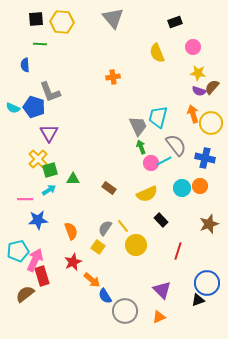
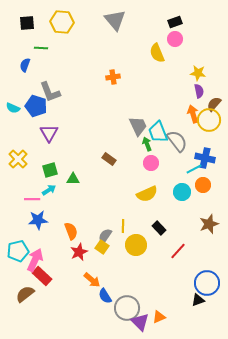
gray triangle at (113, 18): moved 2 px right, 2 px down
black square at (36, 19): moved 9 px left, 4 px down
green line at (40, 44): moved 1 px right, 4 px down
pink circle at (193, 47): moved 18 px left, 8 px up
blue semicircle at (25, 65): rotated 24 degrees clockwise
brown semicircle at (212, 87): moved 2 px right, 17 px down
purple semicircle at (199, 91): rotated 120 degrees counterclockwise
blue pentagon at (34, 107): moved 2 px right, 1 px up
cyan trapezoid at (158, 117): moved 15 px down; rotated 35 degrees counterclockwise
yellow circle at (211, 123): moved 2 px left, 3 px up
gray semicircle at (176, 145): moved 1 px right, 4 px up
green arrow at (141, 147): moved 6 px right, 3 px up
yellow cross at (38, 159): moved 20 px left
cyan line at (164, 161): moved 30 px right, 8 px down
orange circle at (200, 186): moved 3 px right, 1 px up
brown rectangle at (109, 188): moved 29 px up
cyan circle at (182, 188): moved 4 px down
pink line at (25, 199): moved 7 px right
black rectangle at (161, 220): moved 2 px left, 8 px down
yellow line at (123, 226): rotated 40 degrees clockwise
gray semicircle at (105, 228): moved 8 px down
yellow square at (98, 247): moved 4 px right
red line at (178, 251): rotated 24 degrees clockwise
red star at (73, 262): moved 6 px right, 10 px up
red rectangle at (42, 276): rotated 30 degrees counterclockwise
purple triangle at (162, 290): moved 22 px left, 32 px down
gray circle at (125, 311): moved 2 px right, 3 px up
